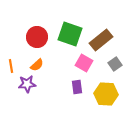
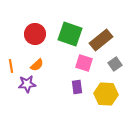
red circle: moved 2 px left, 3 px up
pink square: rotated 12 degrees counterclockwise
